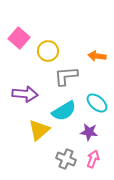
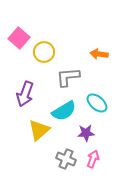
yellow circle: moved 4 px left, 1 px down
orange arrow: moved 2 px right, 2 px up
gray L-shape: moved 2 px right, 1 px down
purple arrow: rotated 105 degrees clockwise
purple star: moved 3 px left, 1 px down; rotated 12 degrees counterclockwise
